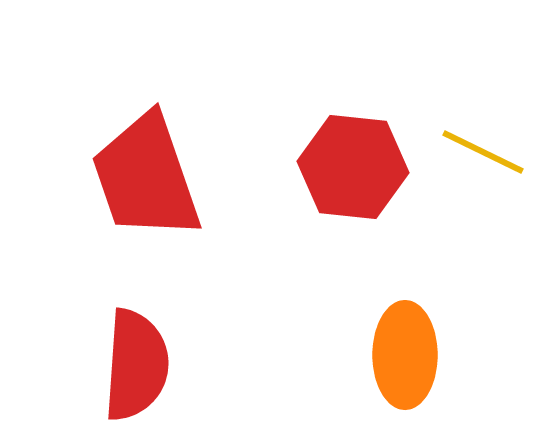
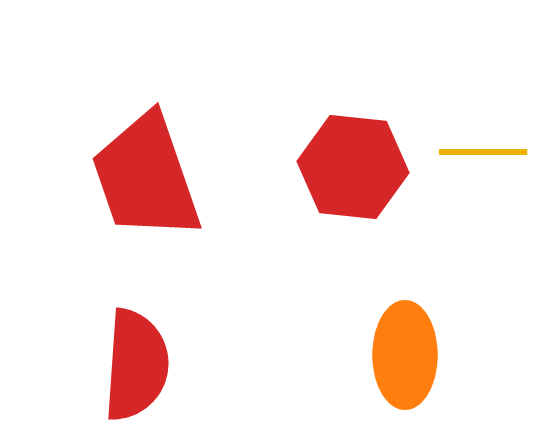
yellow line: rotated 26 degrees counterclockwise
